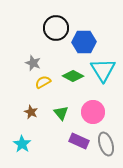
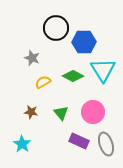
gray star: moved 1 px left, 5 px up
brown star: rotated 16 degrees counterclockwise
